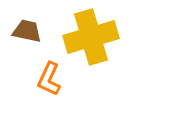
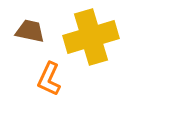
brown trapezoid: moved 3 px right
